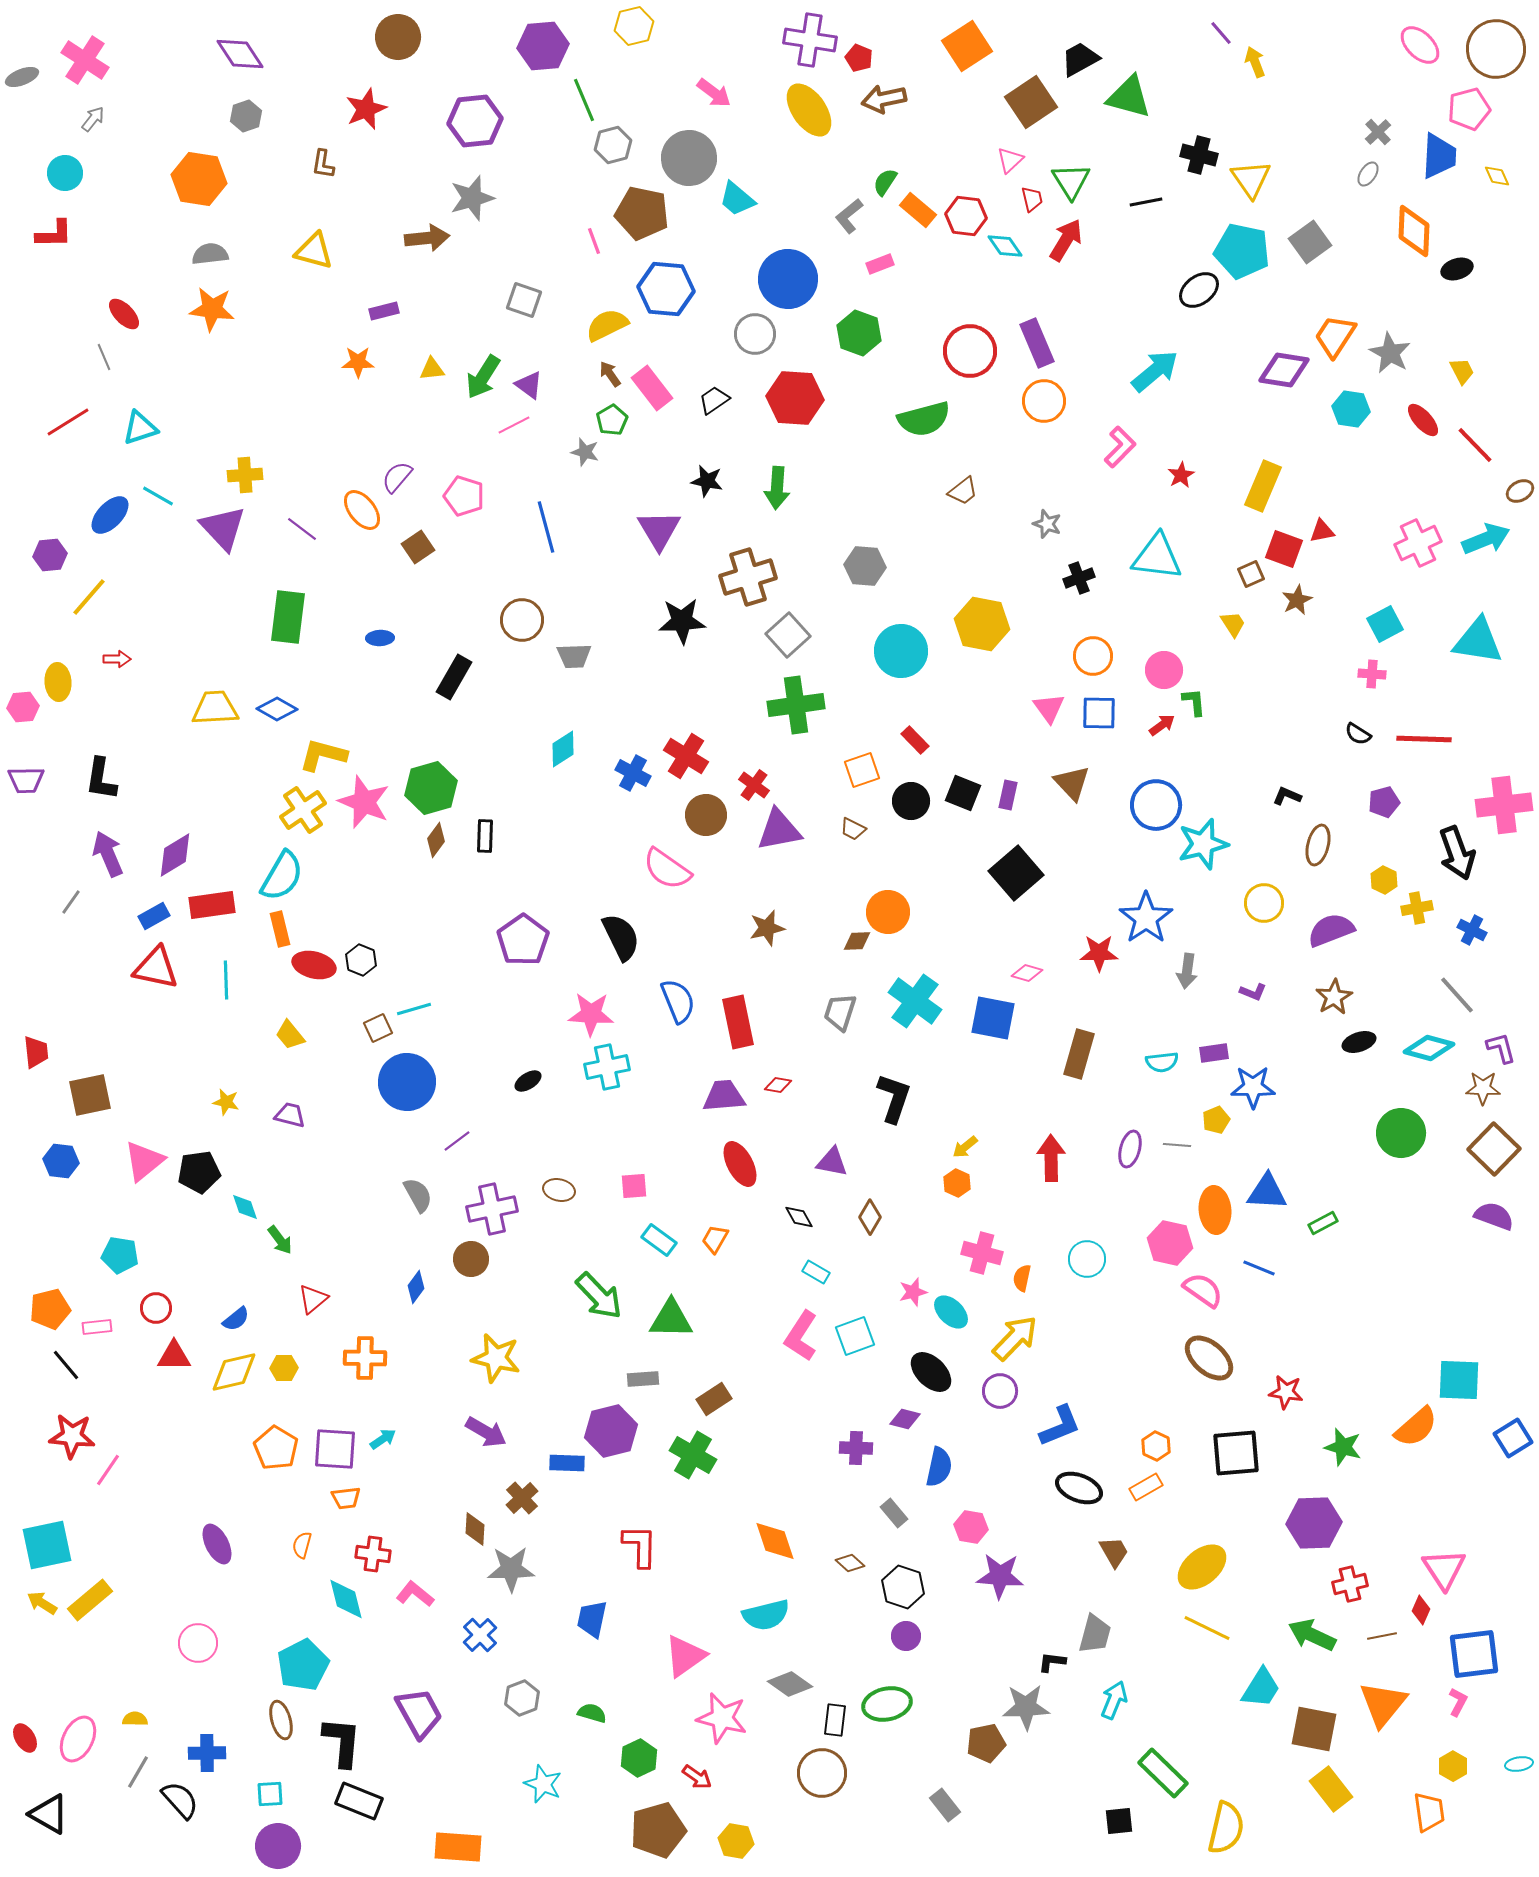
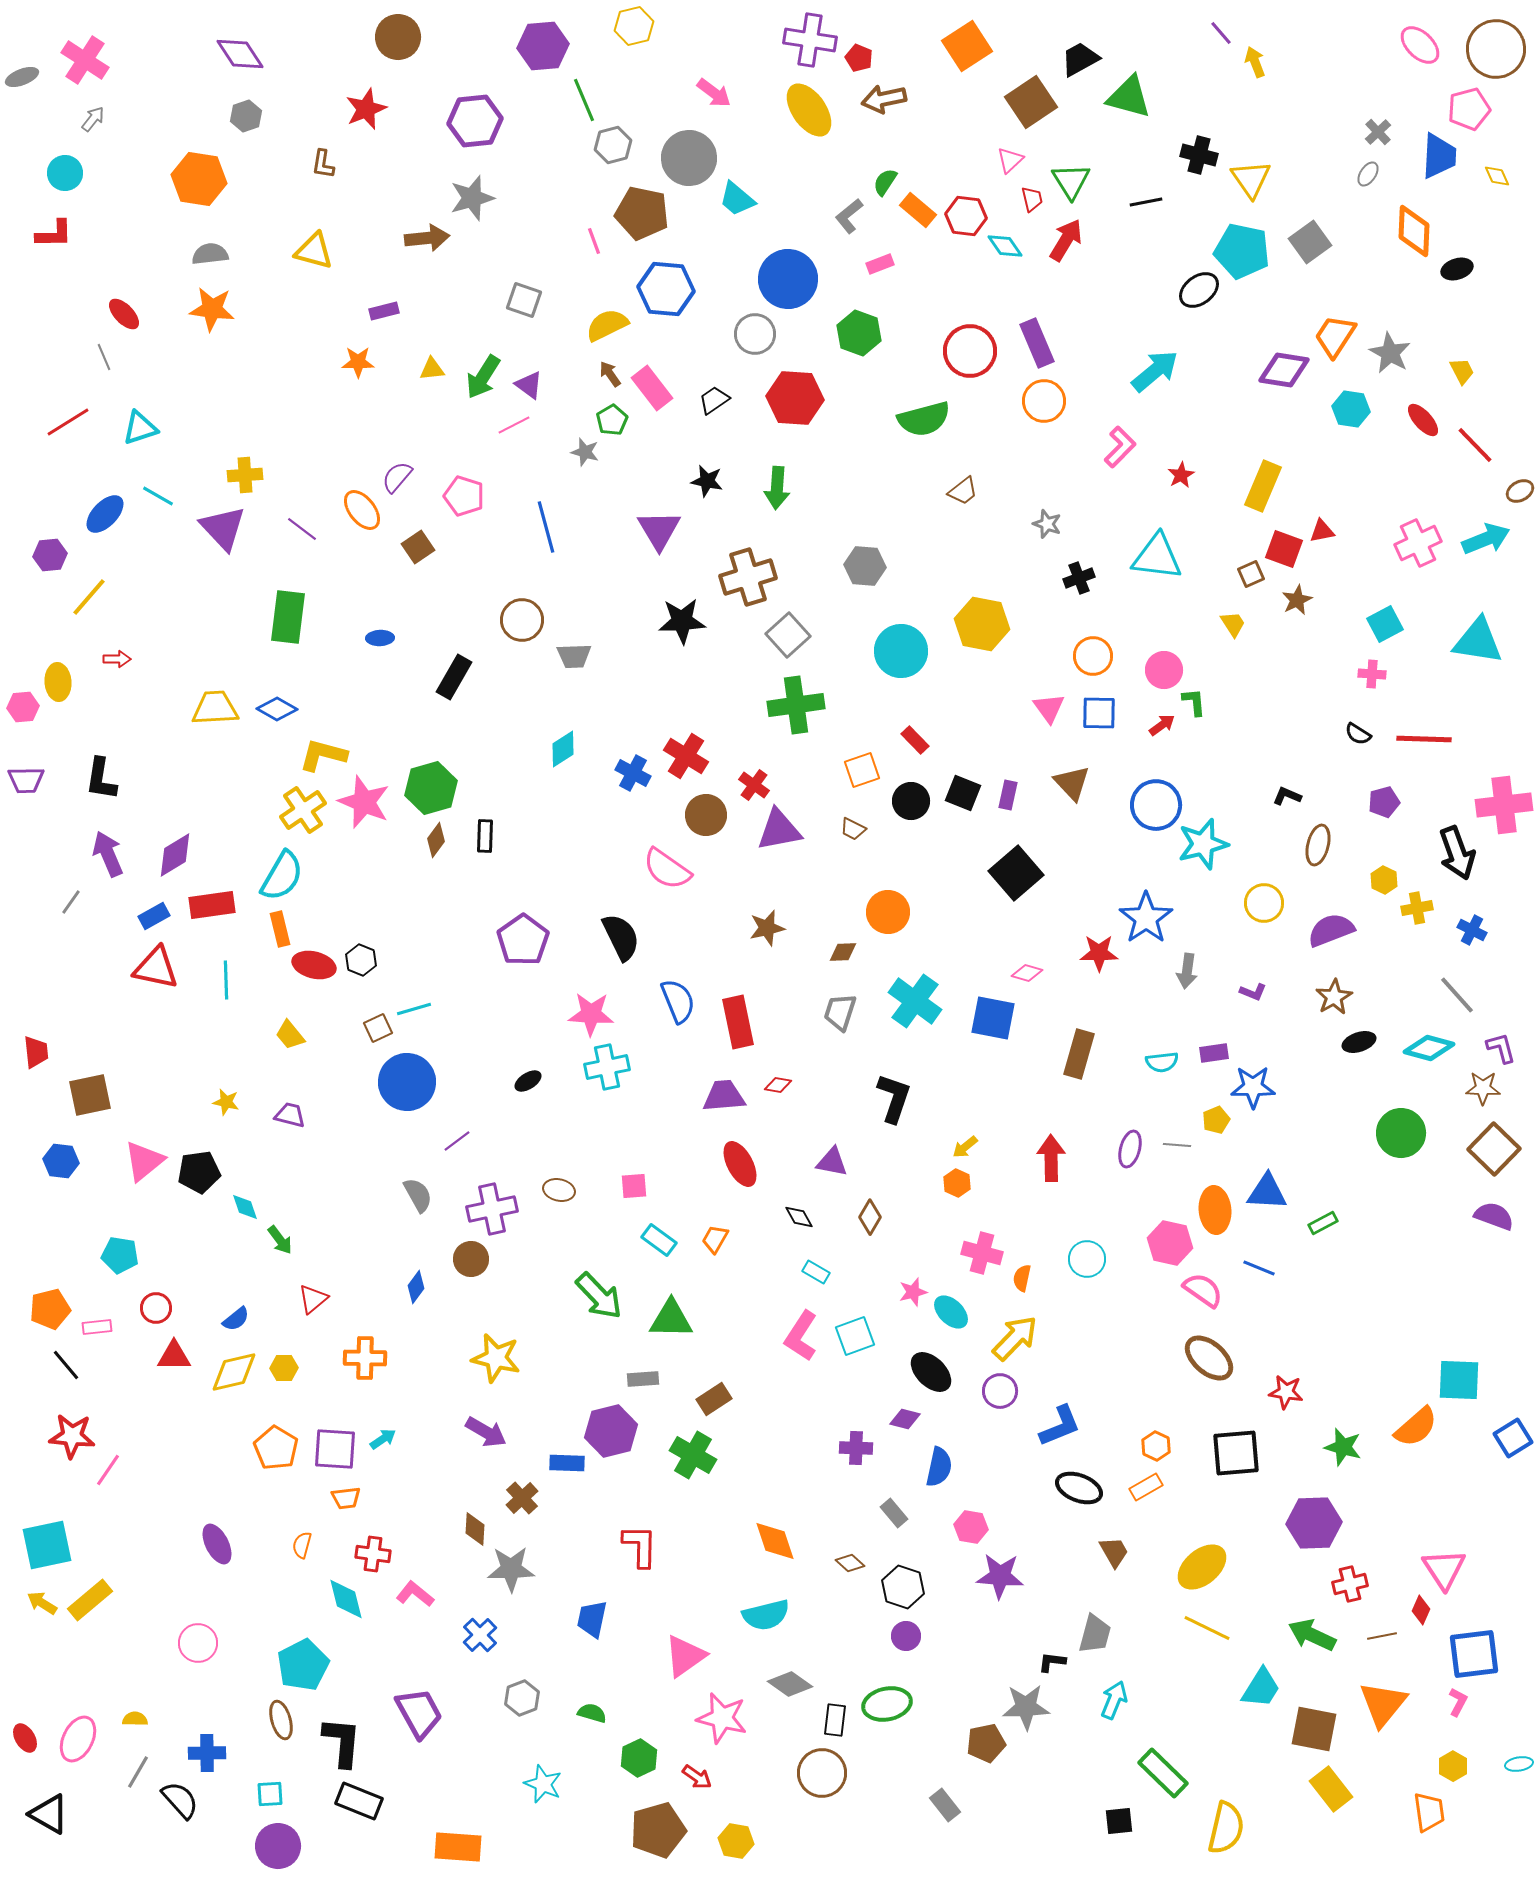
blue ellipse at (110, 515): moved 5 px left, 1 px up
brown diamond at (857, 941): moved 14 px left, 11 px down
